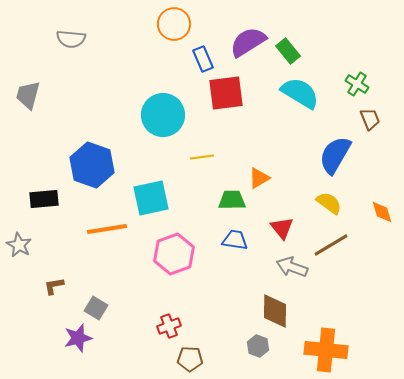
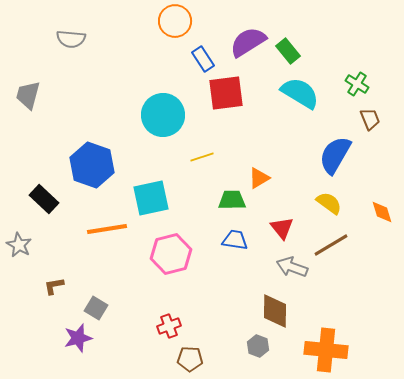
orange circle: moved 1 px right, 3 px up
blue rectangle: rotated 10 degrees counterclockwise
yellow line: rotated 10 degrees counterclockwise
black rectangle: rotated 48 degrees clockwise
pink hexagon: moved 3 px left; rotated 6 degrees clockwise
